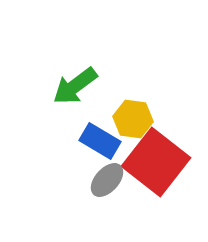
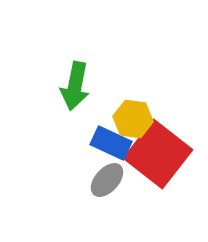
green arrow: rotated 42 degrees counterclockwise
blue rectangle: moved 11 px right, 2 px down; rotated 6 degrees counterclockwise
red square: moved 2 px right, 8 px up
